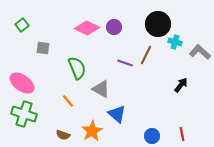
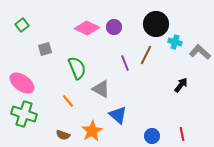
black circle: moved 2 px left
gray square: moved 2 px right, 1 px down; rotated 24 degrees counterclockwise
purple line: rotated 49 degrees clockwise
blue triangle: moved 1 px right, 1 px down
